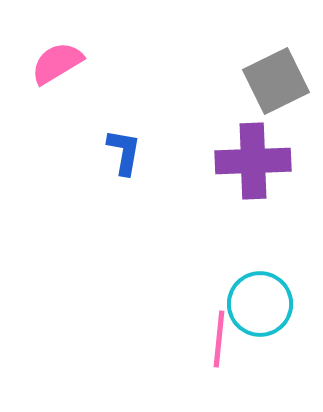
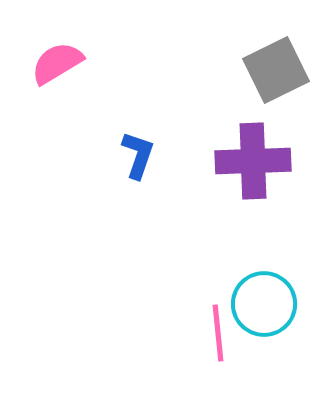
gray square: moved 11 px up
blue L-shape: moved 14 px right, 3 px down; rotated 9 degrees clockwise
cyan circle: moved 4 px right
pink line: moved 1 px left, 6 px up; rotated 12 degrees counterclockwise
